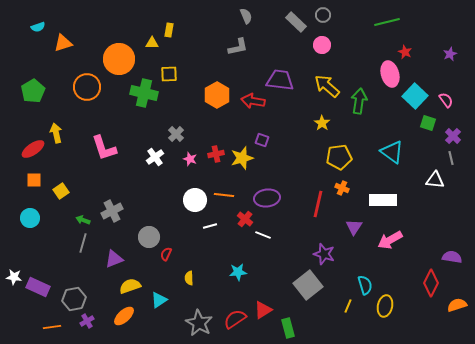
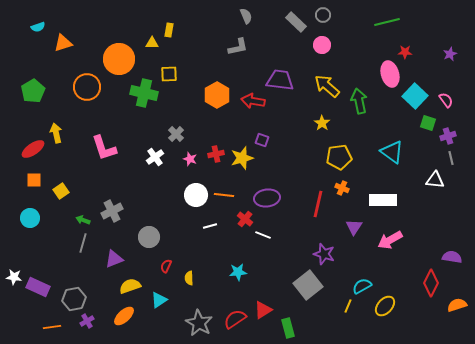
red star at (405, 52): rotated 24 degrees counterclockwise
green arrow at (359, 101): rotated 20 degrees counterclockwise
purple cross at (453, 136): moved 5 px left; rotated 28 degrees clockwise
white circle at (195, 200): moved 1 px right, 5 px up
red semicircle at (166, 254): moved 12 px down
cyan semicircle at (365, 285): moved 3 px left, 1 px down; rotated 102 degrees counterclockwise
yellow ellipse at (385, 306): rotated 30 degrees clockwise
